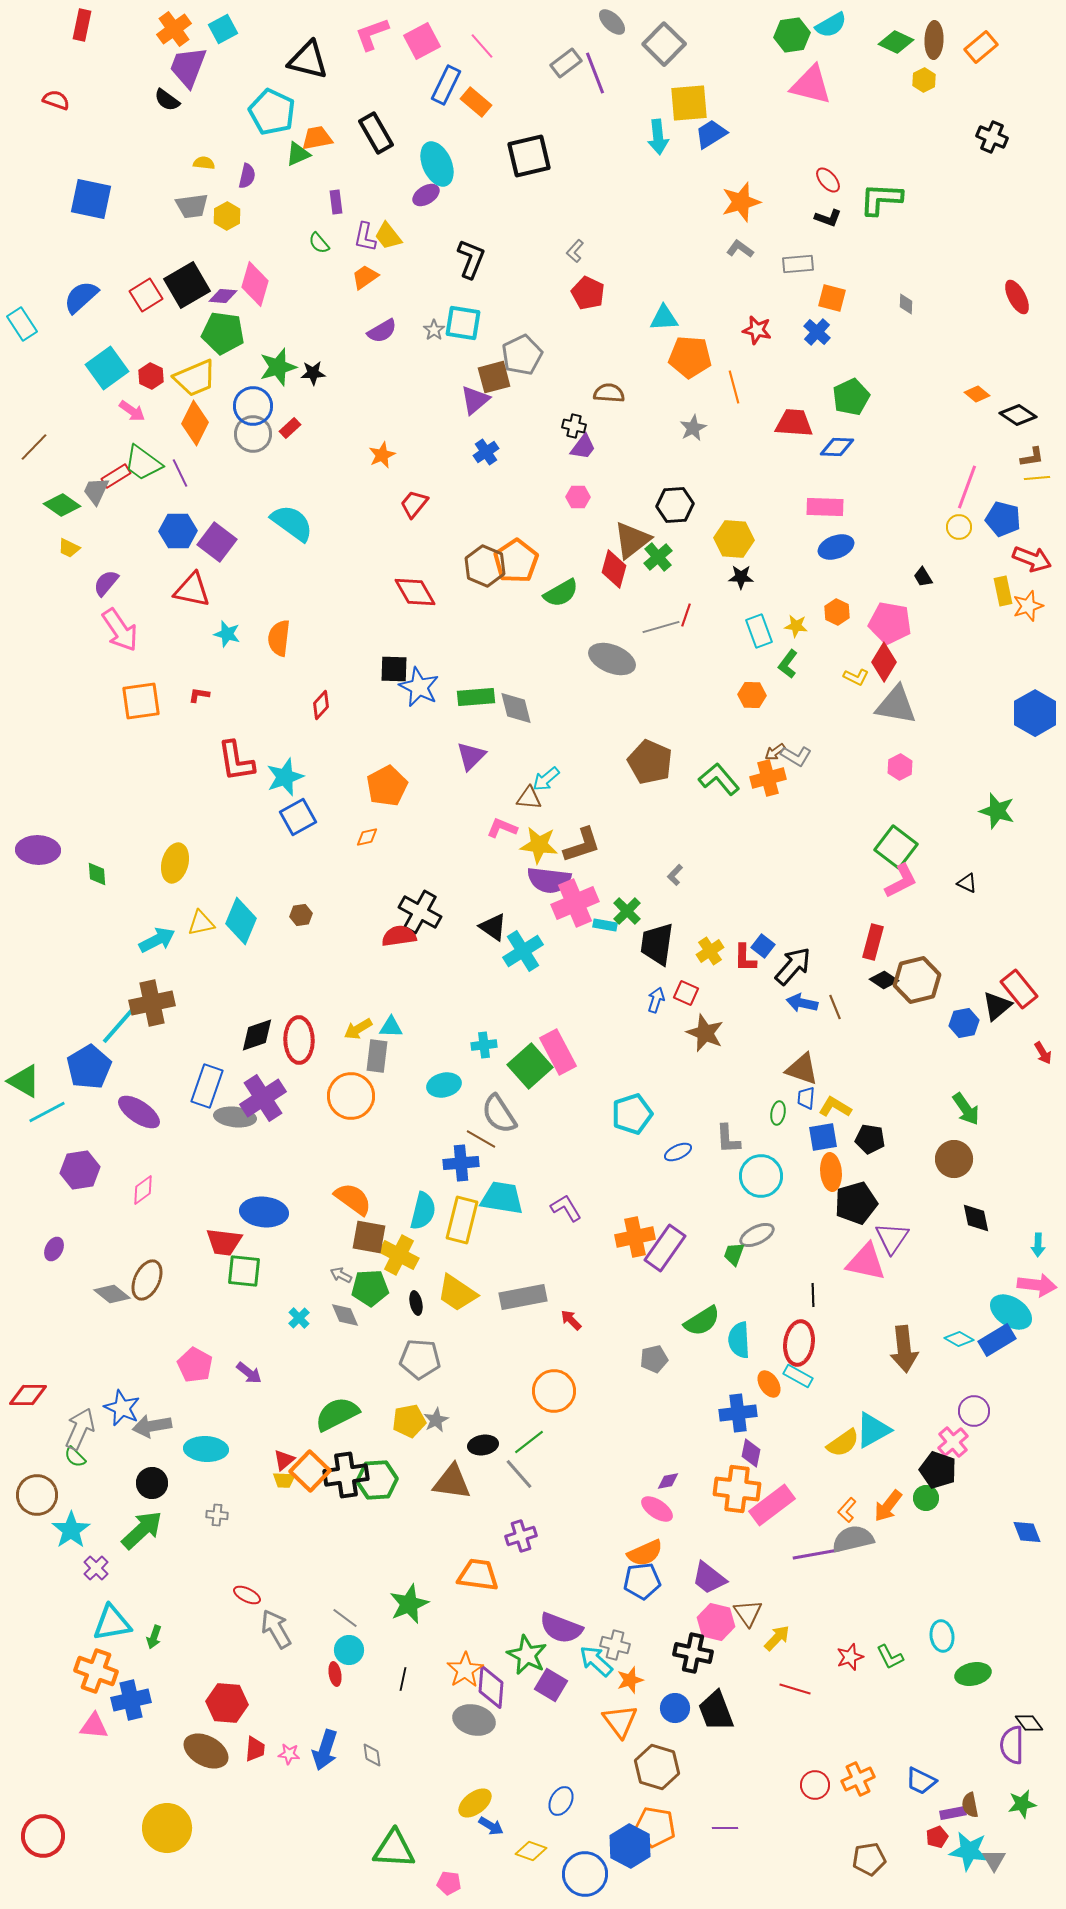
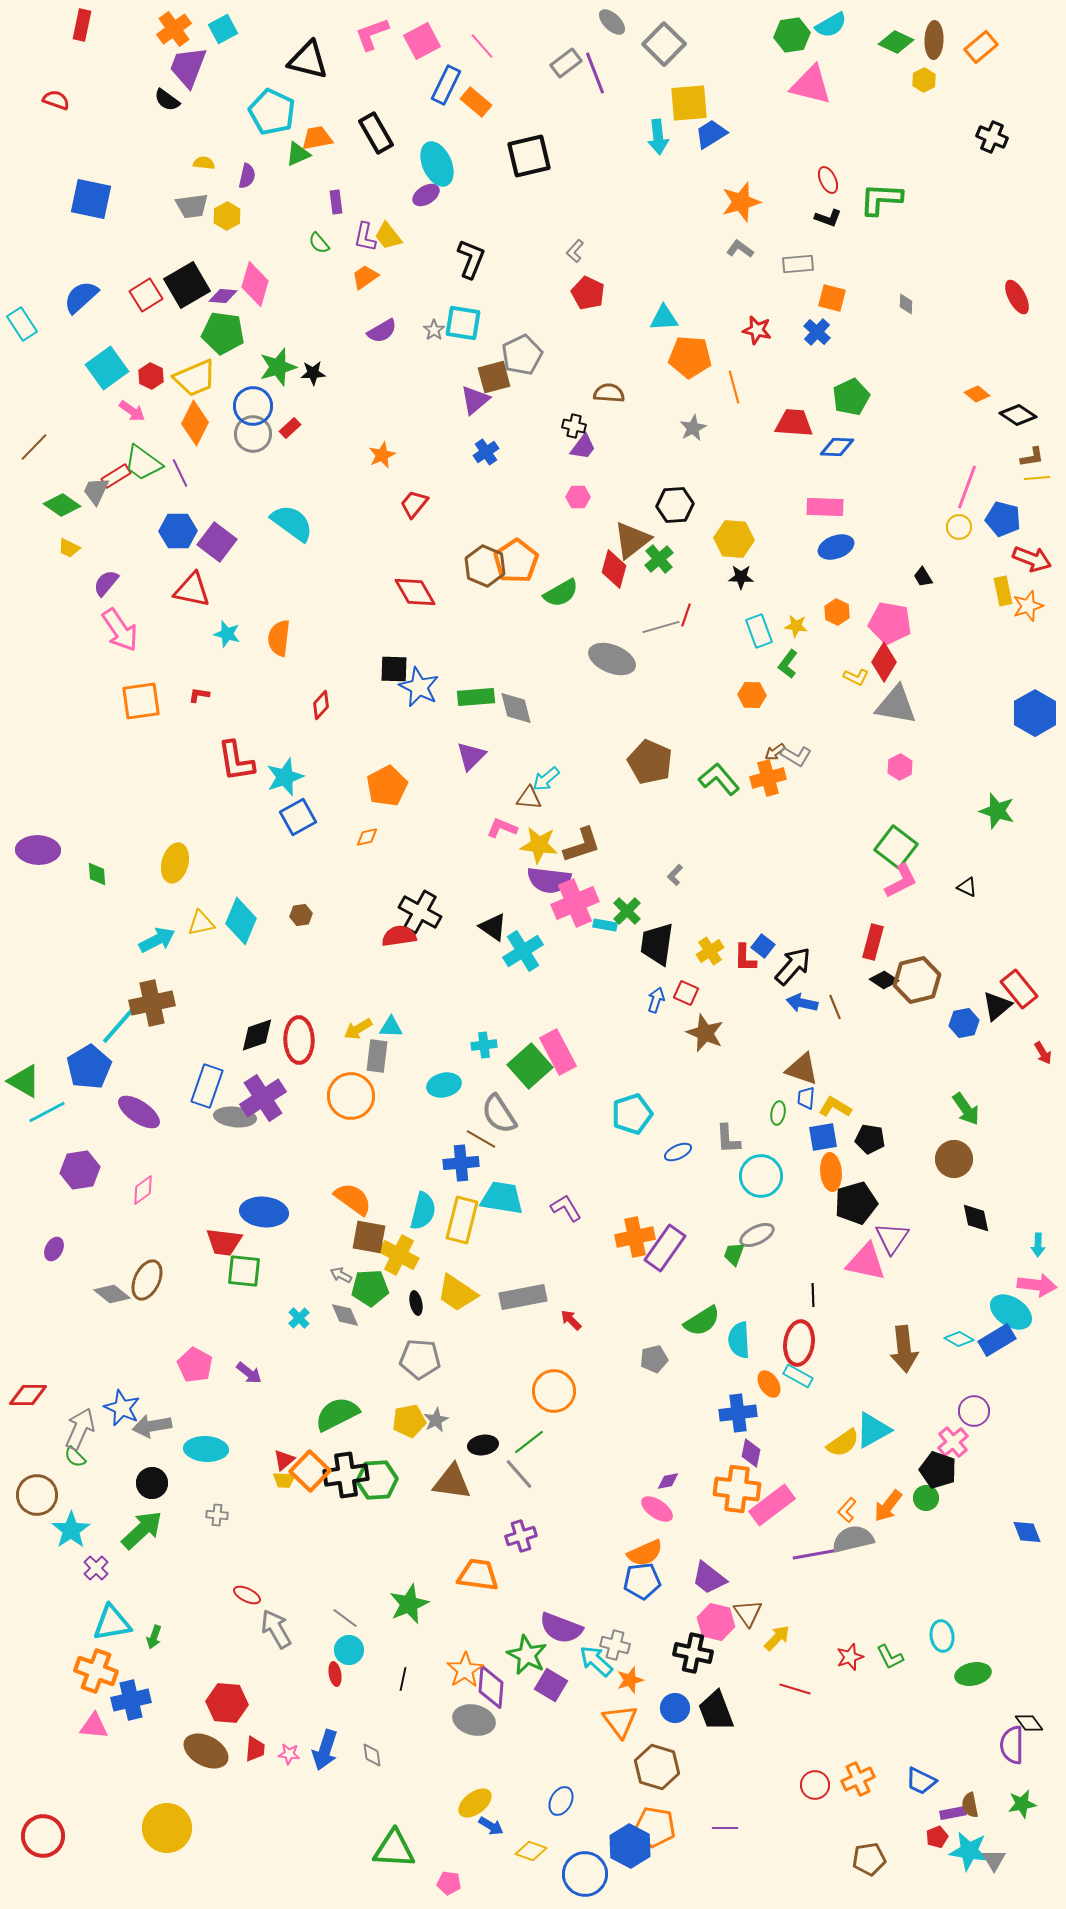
red ellipse at (828, 180): rotated 16 degrees clockwise
green cross at (658, 557): moved 1 px right, 2 px down
black triangle at (967, 883): moved 4 px down
